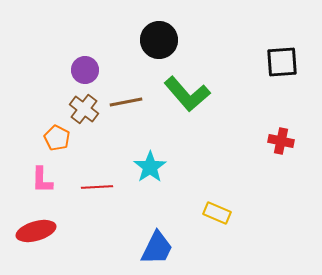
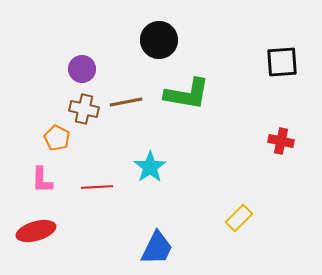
purple circle: moved 3 px left, 1 px up
green L-shape: rotated 39 degrees counterclockwise
brown cross: rotated 24 degrees counterclockwise
yellow rectangle: moved 22 px right, 5 px down; rotated 68 degrees counterclockwise
